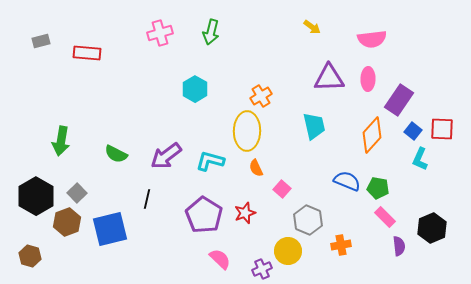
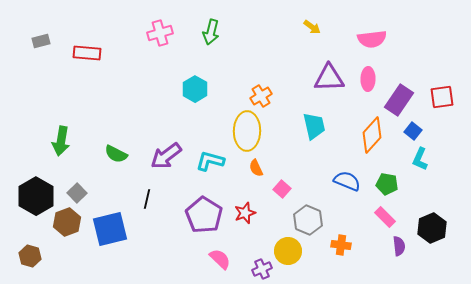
red square at (442, 129): moved 32 px up; rotated 10 degrees counterclockwise
green pentagon at (378, 188): moved 9 px right, 4 px up
orange cross at (341, 245): rotated 18 degrees clockwise
